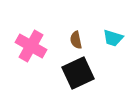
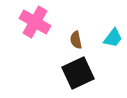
cyan trapezoid: rotated 70 degrees counterclockwise
pink cross: moved 4 px right, 24 px up
